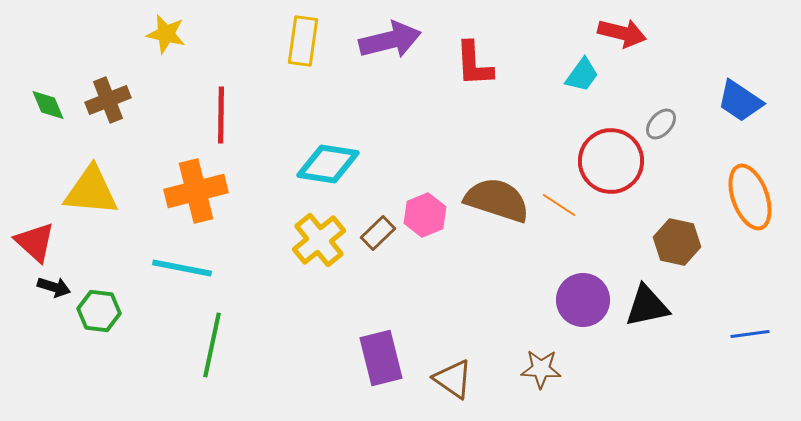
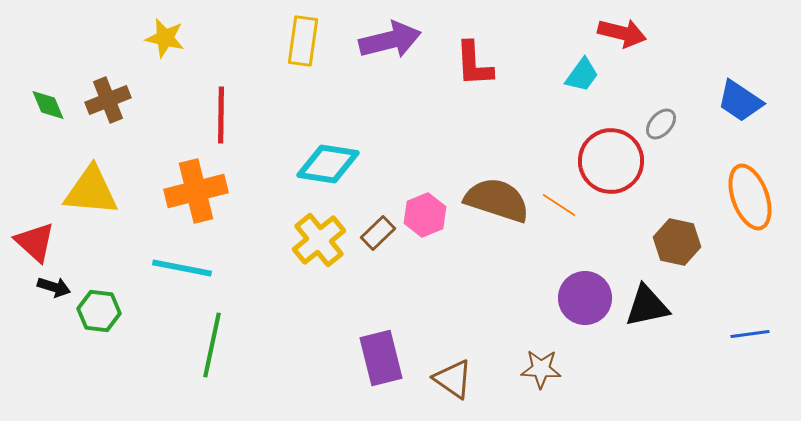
yellow star: moved 1 px left, 4 px down
purple circle: moved 2 px right, 2 px up
